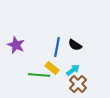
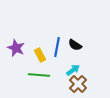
purple star: moved 3 px down
yellow rectangle: moved 12 px left, 13 px up; rotated 24 degrees clockwise
